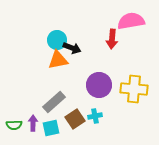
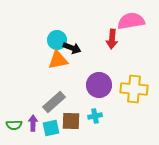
brown square: moved 4 px left, 2 px down; rotated 36 degrees clockwise
